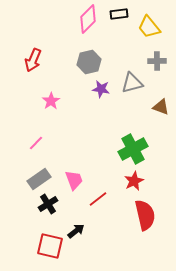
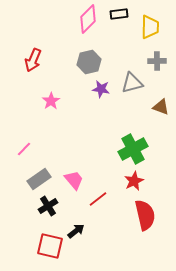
yellow trapezoid: moved 1 px right; rotated 140 degrees counterclockwise
pink line: moved 12 px left, 6 px down
pink trapezoid: rotated 20 degrees counterclockwise
black cross: moved 2 px down
